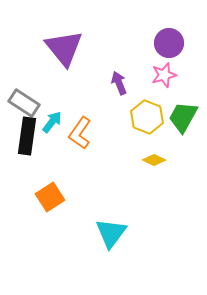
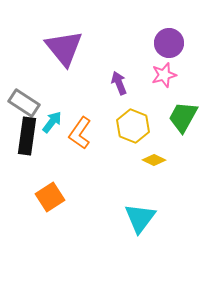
yellow hexagon: moved 14 px left, 9 px down
cyan triangle: moved 29 px right, 15 px up
